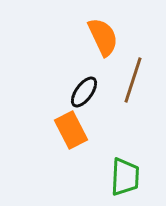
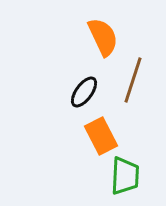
orange rectangle: moved 30 px right, 6 px down
green trapezoid: moved 1 px up
